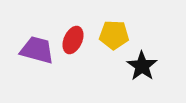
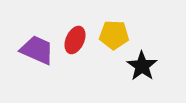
red ellipse: moved 2 px right
purple trapezoid: rotated 9 degrees clockwise
